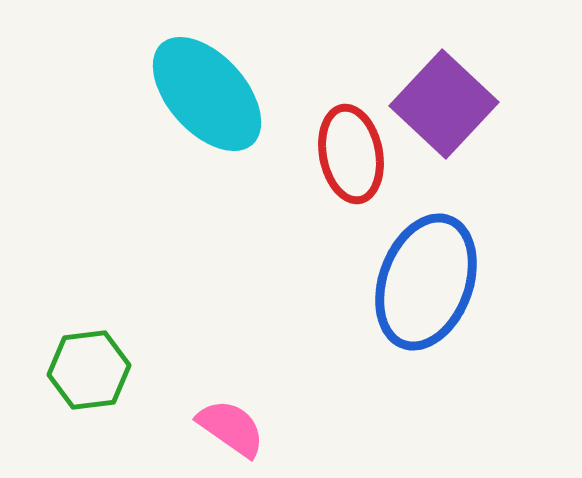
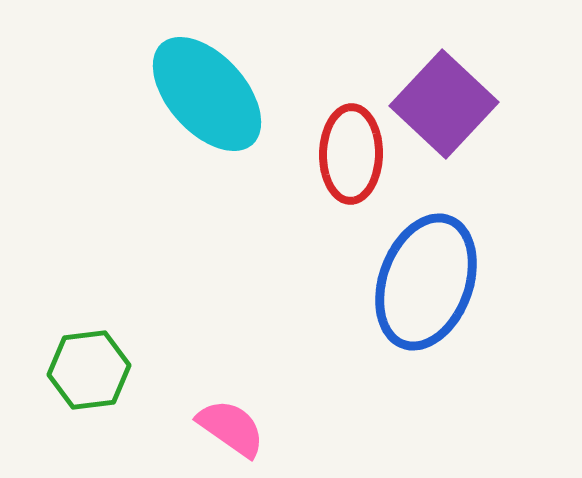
red ellipse: rotated 12 degrees clockwise
